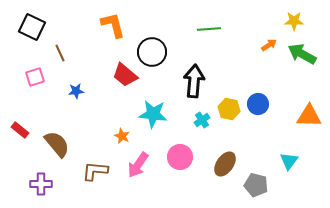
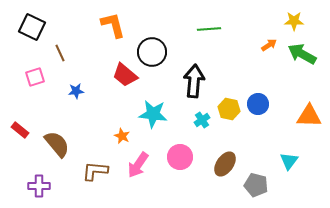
purple cross: moved 2 px left, 2 px down
